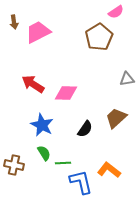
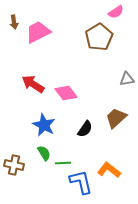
pink diamond: rotated 50 degrees clockwise
blue star: moved 2 px right
